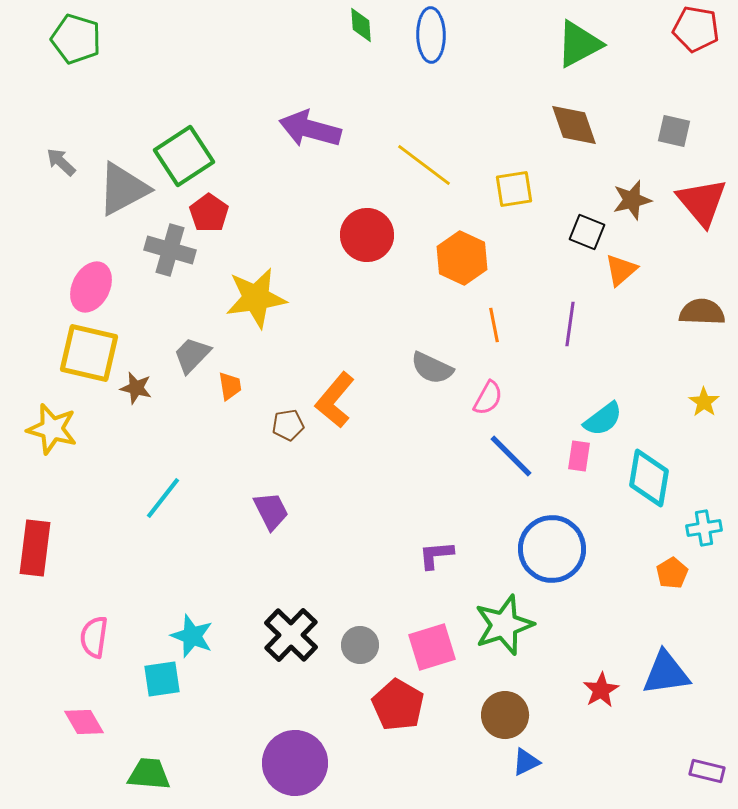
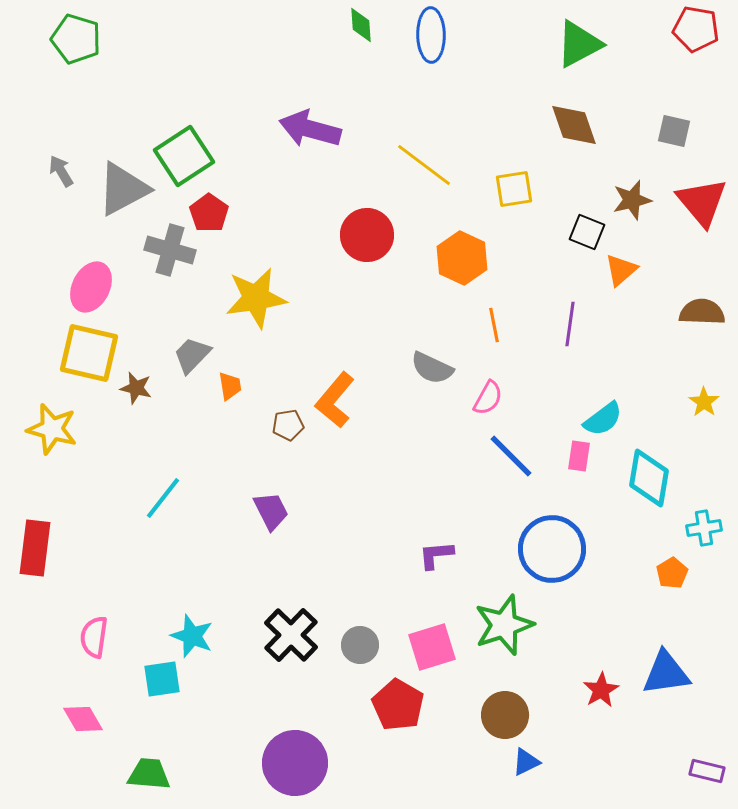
gray arrow at (61, 162): moved 9 px down; rotated 16 degrees clockwise
pink diamond at (84, 722): moved 1 px left, 3 px up
